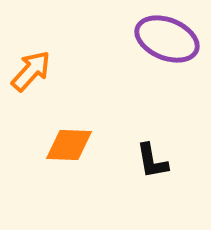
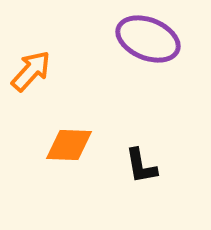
purple ellipse: moved 19 px left
black L-shape: moved 11 px left, 5 px down
